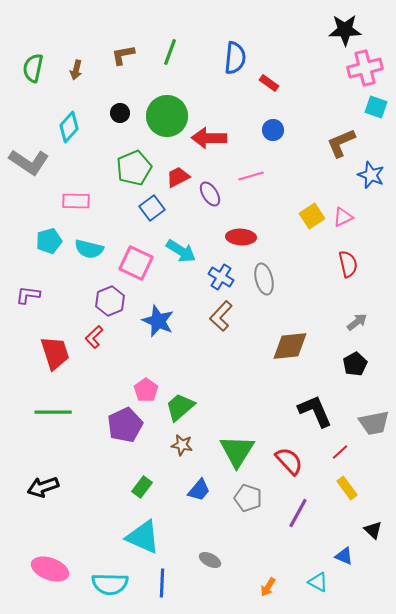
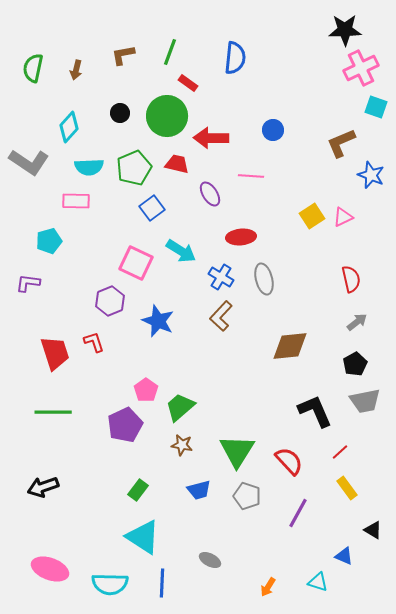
pink cross at (365, 68): moved 4 px left; rotated 12 degrees counterclockwise
red rectangle at (269, 83): moved 81 px left
red arrow at (209, 138): moved 2 px right
pink line at (251, 176): rotated 20 degrees clockwise
red trapezoid at (178, 177): moved 1 px left, 13 px up; rotated 40 degrees clockwise
red ellipse at (241, 237): rotated 8 degrees counterclockwise
cyan semicircle at (89, 249): moved 82 px up; rotated 16 degrees counterclockwise
red semicircle at (348, 264): moved 3 px right, 15 px down
purple L-shape at (28, 295): moved 12 px up
red L-shape at (94, 337): moved 5 px down; rotated 115 degrees clockwise
gray trapezoid at (374, 423): moved 9 px left, 22 px up
green rectangle at (142, 487): moved 4 px left, 3 px down
blue trapezoid at (199, 490): rotated 35 degrees clockwise
gray pentagon at (248, 498): moved 1 px left, 2 px up
black triangle at (373, 530): rotated 12 degrees counterclockwise
cyan triangle at (143, 537): rotated 9 degrees clockwise
cyan triangle at (318, 582): rotated 10 degrees counterclockwise
